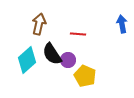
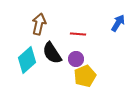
blue arrow: moved 4 px left, 1 px up; rotated 42 degrees clockwise
black semicircle: moved 1 px up
purple circle: moved 8 px right, 1 px up
yellow pentagon: rotated 25 degrees clockwise
